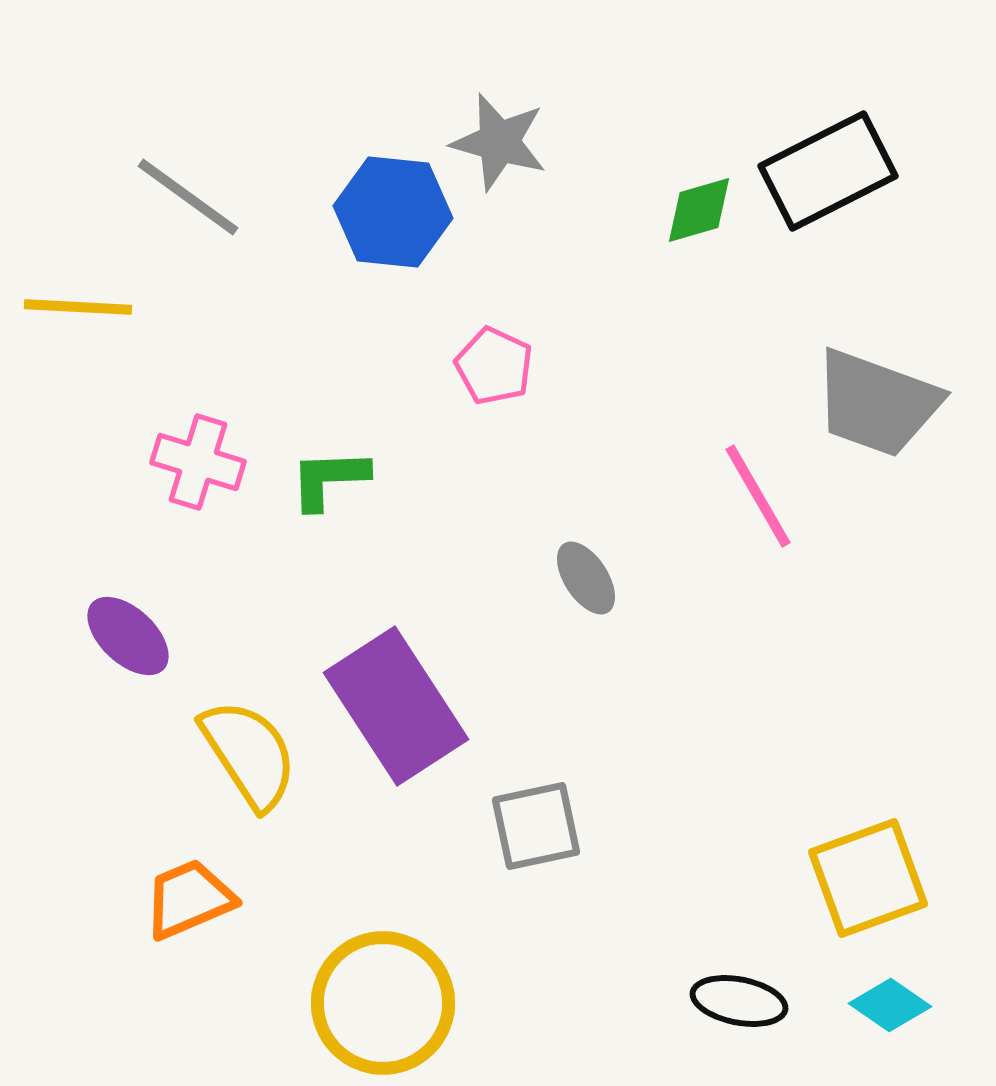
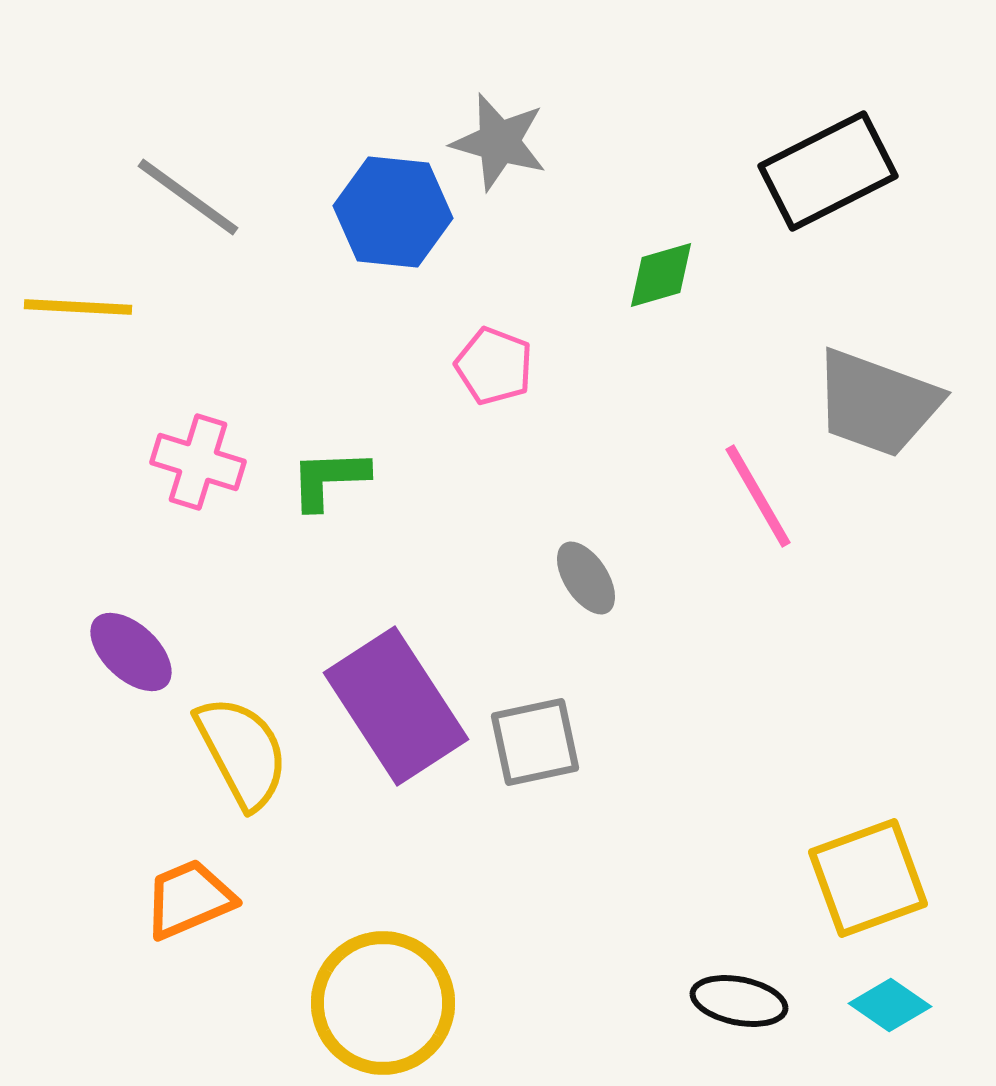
green diamond: moved 38 px left, 65 px down
pink pentagon: rotated 4 degrees counterclockwise
purple ellipse: moved 3 px right, 16 px down
yellow semicircle: moved 7 px left, 2 px up; rotated 5 degrees clockwise
gray square: moved 1 px left, 84 px up
